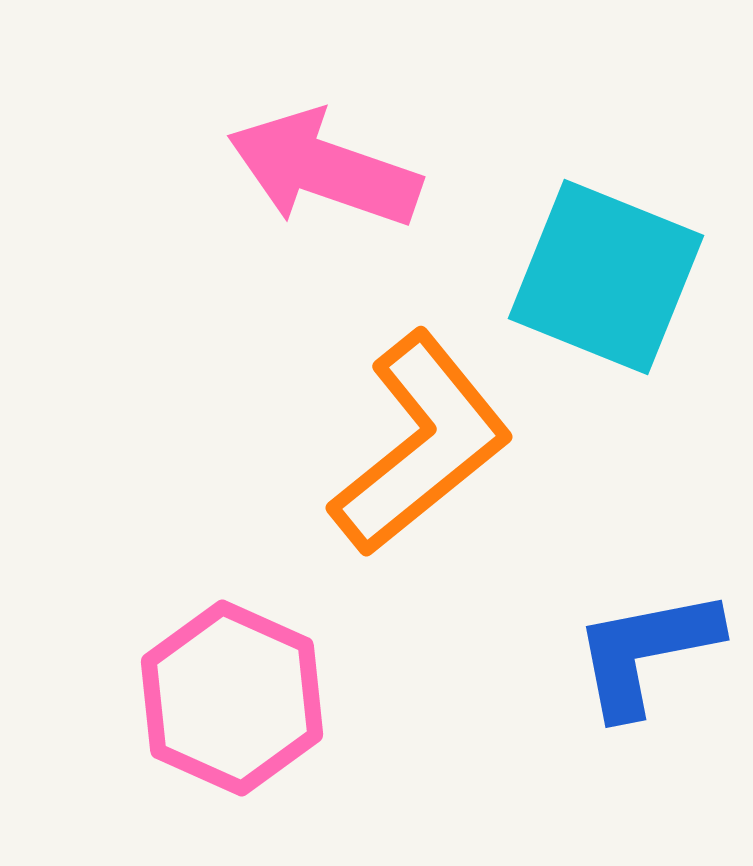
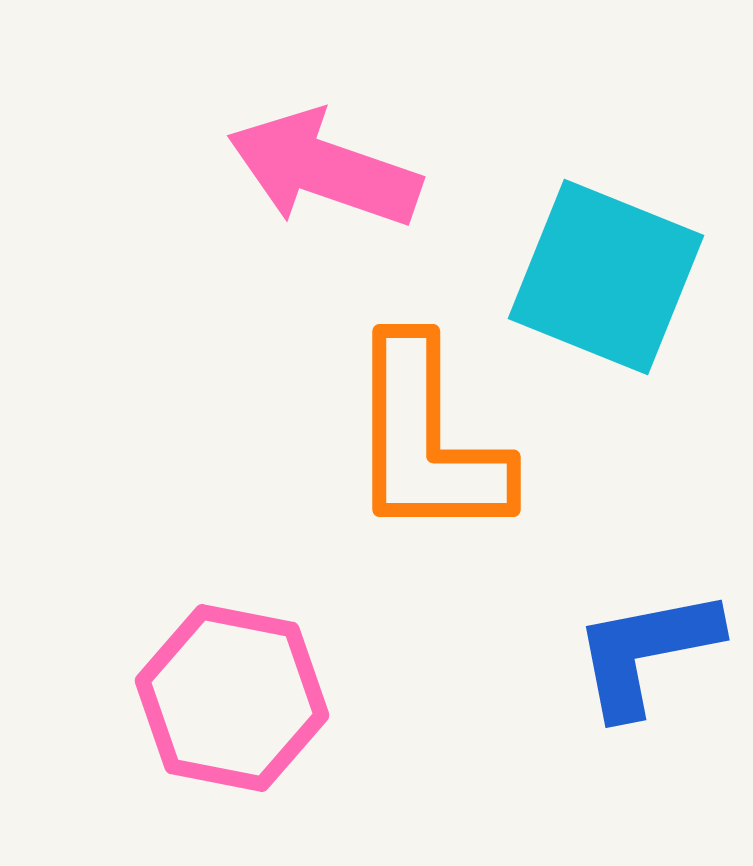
orange L-shape: moved 6 px right, 4 px up; rotated 129 degrees clockwise
pink hexagon: rotated 13 degrees counterclockwise
